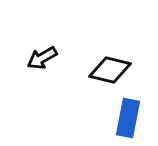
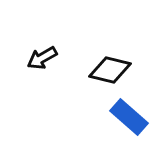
blue rectangle: moved 1 px right, 1 px up; rotated 60 degrees counterclockwise
